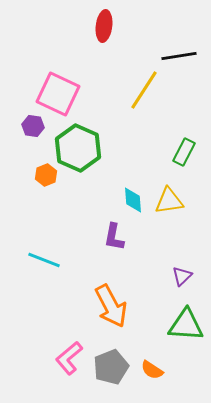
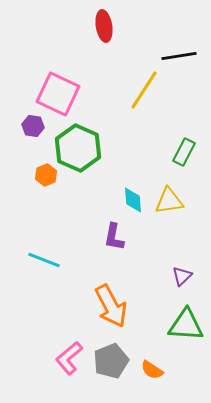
red ellipse: rotated 16 degrees counterclockwise
gray pentagon: moved 6 px up
